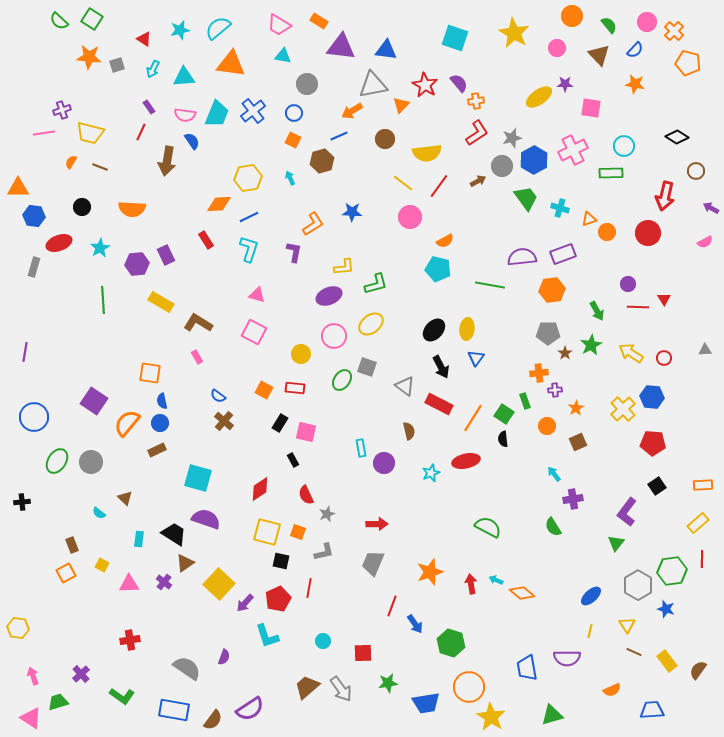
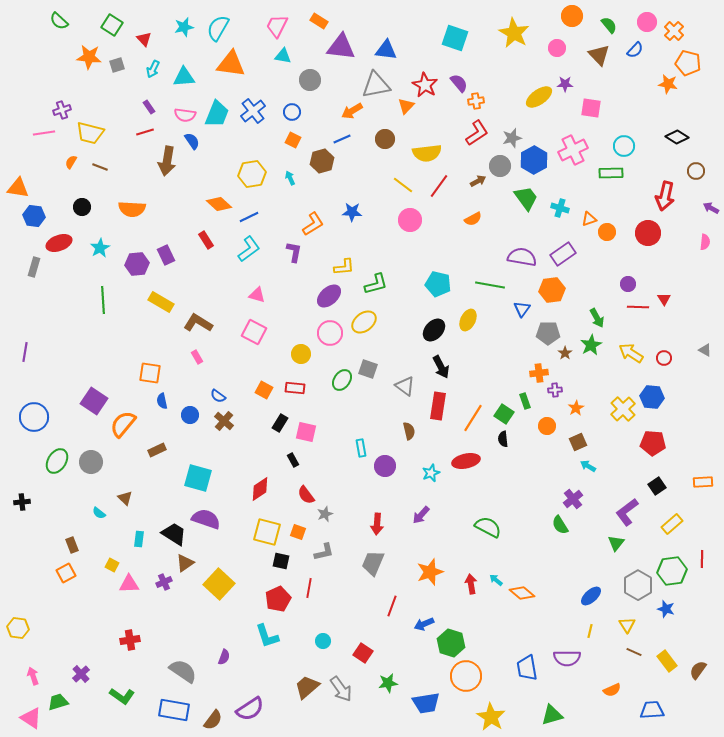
green square at (92, 19): moved 20 px right, 6 px down
pink trapezoid at (279, 25): moved 2 px left, 1 px down; rotated 85 degrees clockwise
cyan semicircle at (218, 28): rotated 20 degrees counterclockwise
cyan star at (180, 30): moved 4 px right, 3 px up
red triangle at (144, 39): rotated 14 degrees clockwise
gray circle at (307, 84): moved 3 px right, 4 px up
orange star at (635, 84): moved 33 px right
gray triangle at (373, 85): moved 3 px right
orange triangle at (401, 105): moved 5 px right, 1 px down
blue circle at (294, 113): moved 2 px left, 1 px up
red line at (141, 132): moved 4 px right; rotated 48 degrees clockwise
blue line at (339, 136): moved 3 px right, 3 px down
gray circle at (502, 166): moved 2 px left
yellow hexagon at (248, 178): moved 4 px right, 4 px up
yellow line at (403, 183): moved 2 px down
orange triangle at (18, 188): rotated 10 degrees clockwise
orange diamond at (219, 204): rotated 45 degrees clockwise
pink circle at (410, 217): moved 3 px down
orange semicircle at (445, 241): moved 28 px right, 22 px up
pink semicircle at (705, 242): rotated 56 degrees counterclockwise
cyan L-shape at (249, 249): rotated 36 degrees clockwise
purple rectangle at (563, 254): rotated 15 degrees counterclockwise
purple semicircle at (522, 257): rotated 16 degrees clockwise
cyan pentagon at (438, 269): moved 15 px down
purple ellipse at (329, 296): rotated 20 degrees counterclockwise
green arrow at (597, 311): moved 7 px down
yellow ellipse at (371, 324): moved 7 px left, 2 px up
yellow ellipse at (467, 329): moved 1 px right, 9 px up; rotated 20 degrees clockwise
pink circle at (334, 336): moved 4 px left, 3 px up
gray triangle at (705, 350): rotated 32 degrees clockwise
blue triangle at (476, 358): moved 46 px right, 49 px up
gray square at (367, 367): moved 1 px right, 2 px down
red rectangle at (439, 404): moved 1 px left, 2 px down; rotated 72 degrees clockwise
orange semicircle at (127, 423): moved 4 px left, 1 px down
blue circle at (160, 423): moved 30 px right, 8 px up
purple circle at (384, 463): moved 1 px right, 3 px down
cyan arrow at (554, 474): moved 34 px right, 8 px up; rotated 21 degrees counterclockwise
orange rectangle at (703, 485): moved 3 px up
red semicircle at (306, 495): rotated 12 degrees counterclockwise
purple cross at (573, 499): rotated 30 degrees counterclockwise
purple L-shape at (627, 512): rotated 16 degrees clockwise
gray star at (327, 514): moved 2 px left
yellow rectangle at (698, 523): moved 26 px left, 1 px down
red arrow at (377, 524): rotated 95 degrees clockwise
green semicircle at (553, 527): moved 7 px right, 2 px up
yellow square at (102, 565): moved 10 px right
cyan arrow at (496, 580): rotated 16 degrees clockwise
purple cross at (164, 582): rotated 28 degrees clockwise
purple arrow at (245, 603): moved 176 px right, 88 px up
blue arrow at (415, 624): moved 9 px right; rotated 102 degrees clockwise
red square at (363, 653): rotated 36 degrees clockwise
gray semicircle at (187, 668): moved 4 px left, 3 px down
orange circle at (469, 687): moved 3 px left, 11 px up
